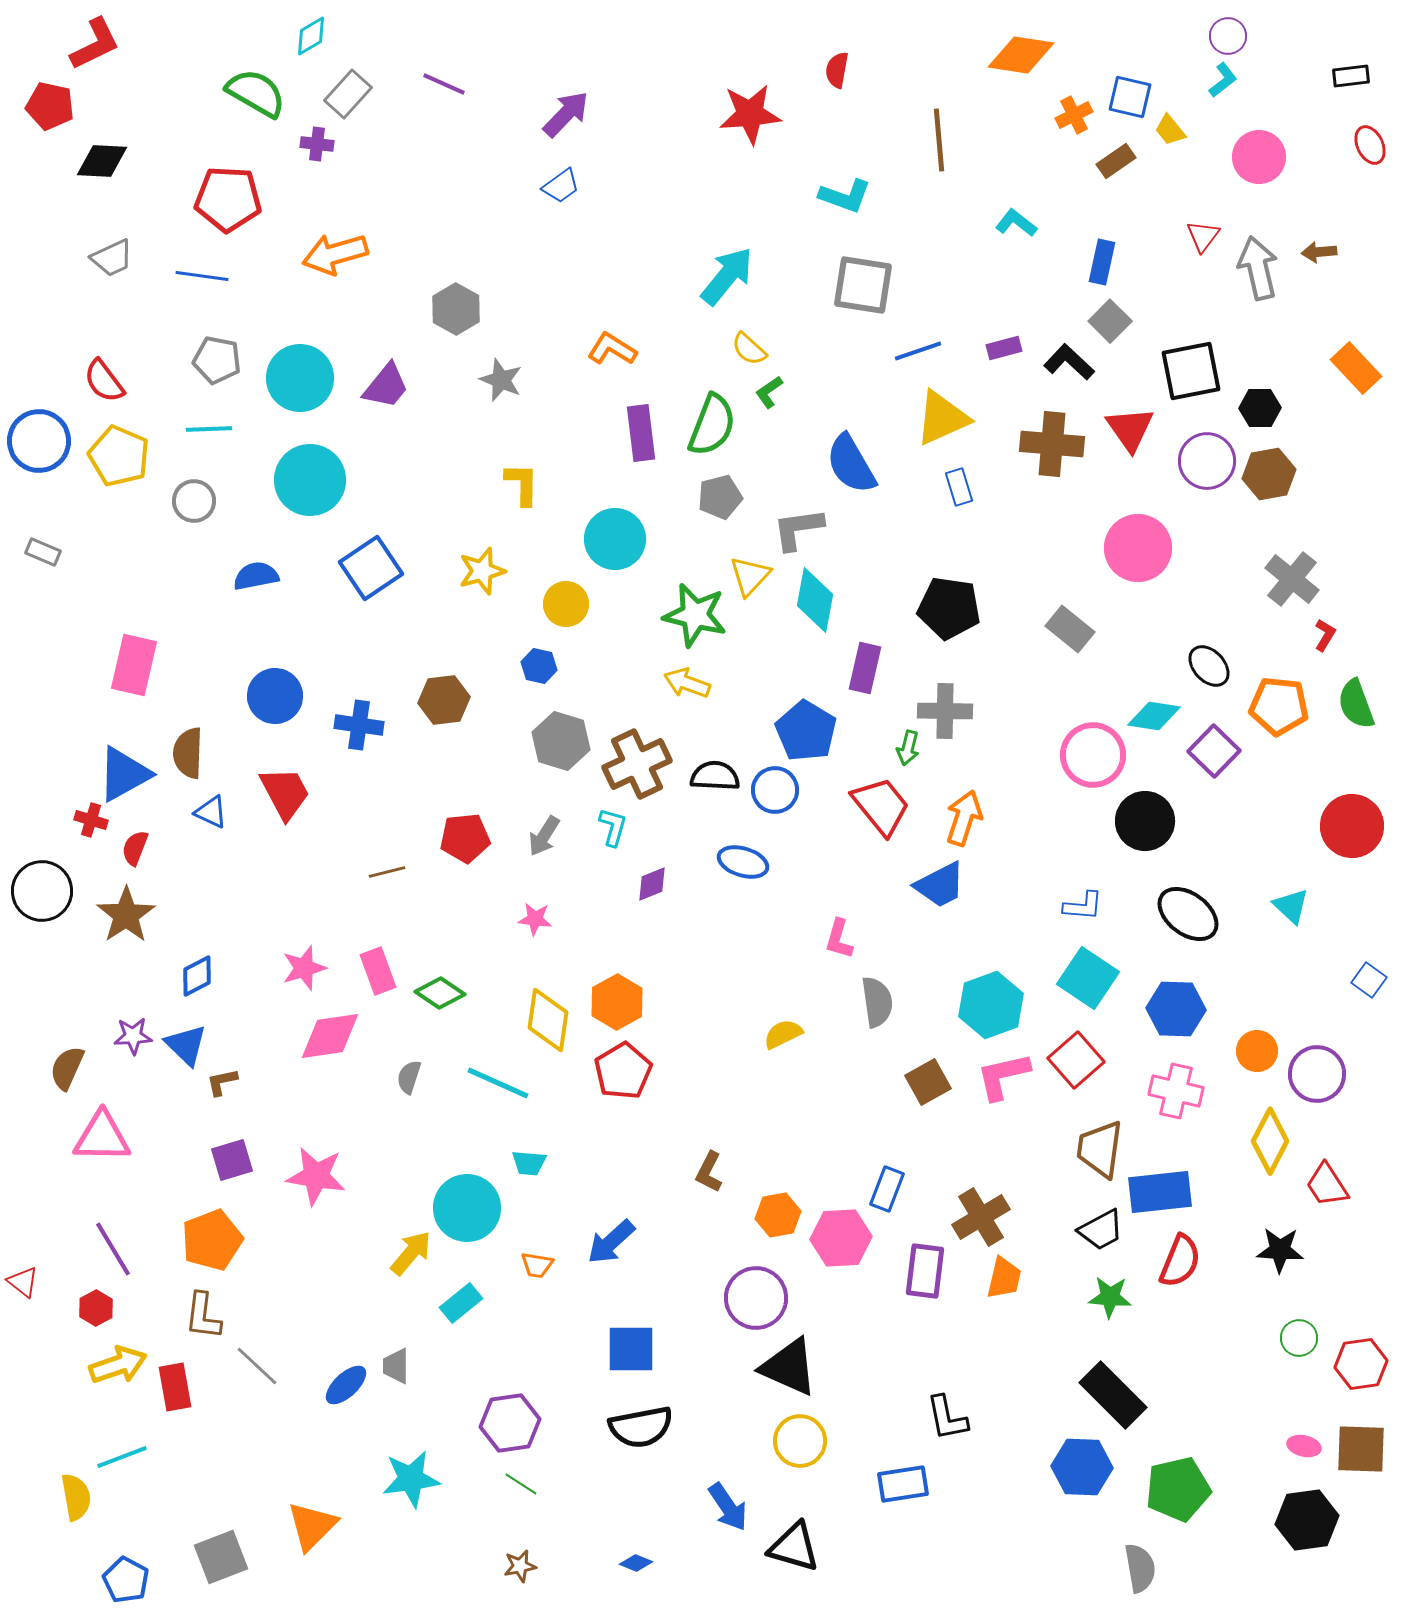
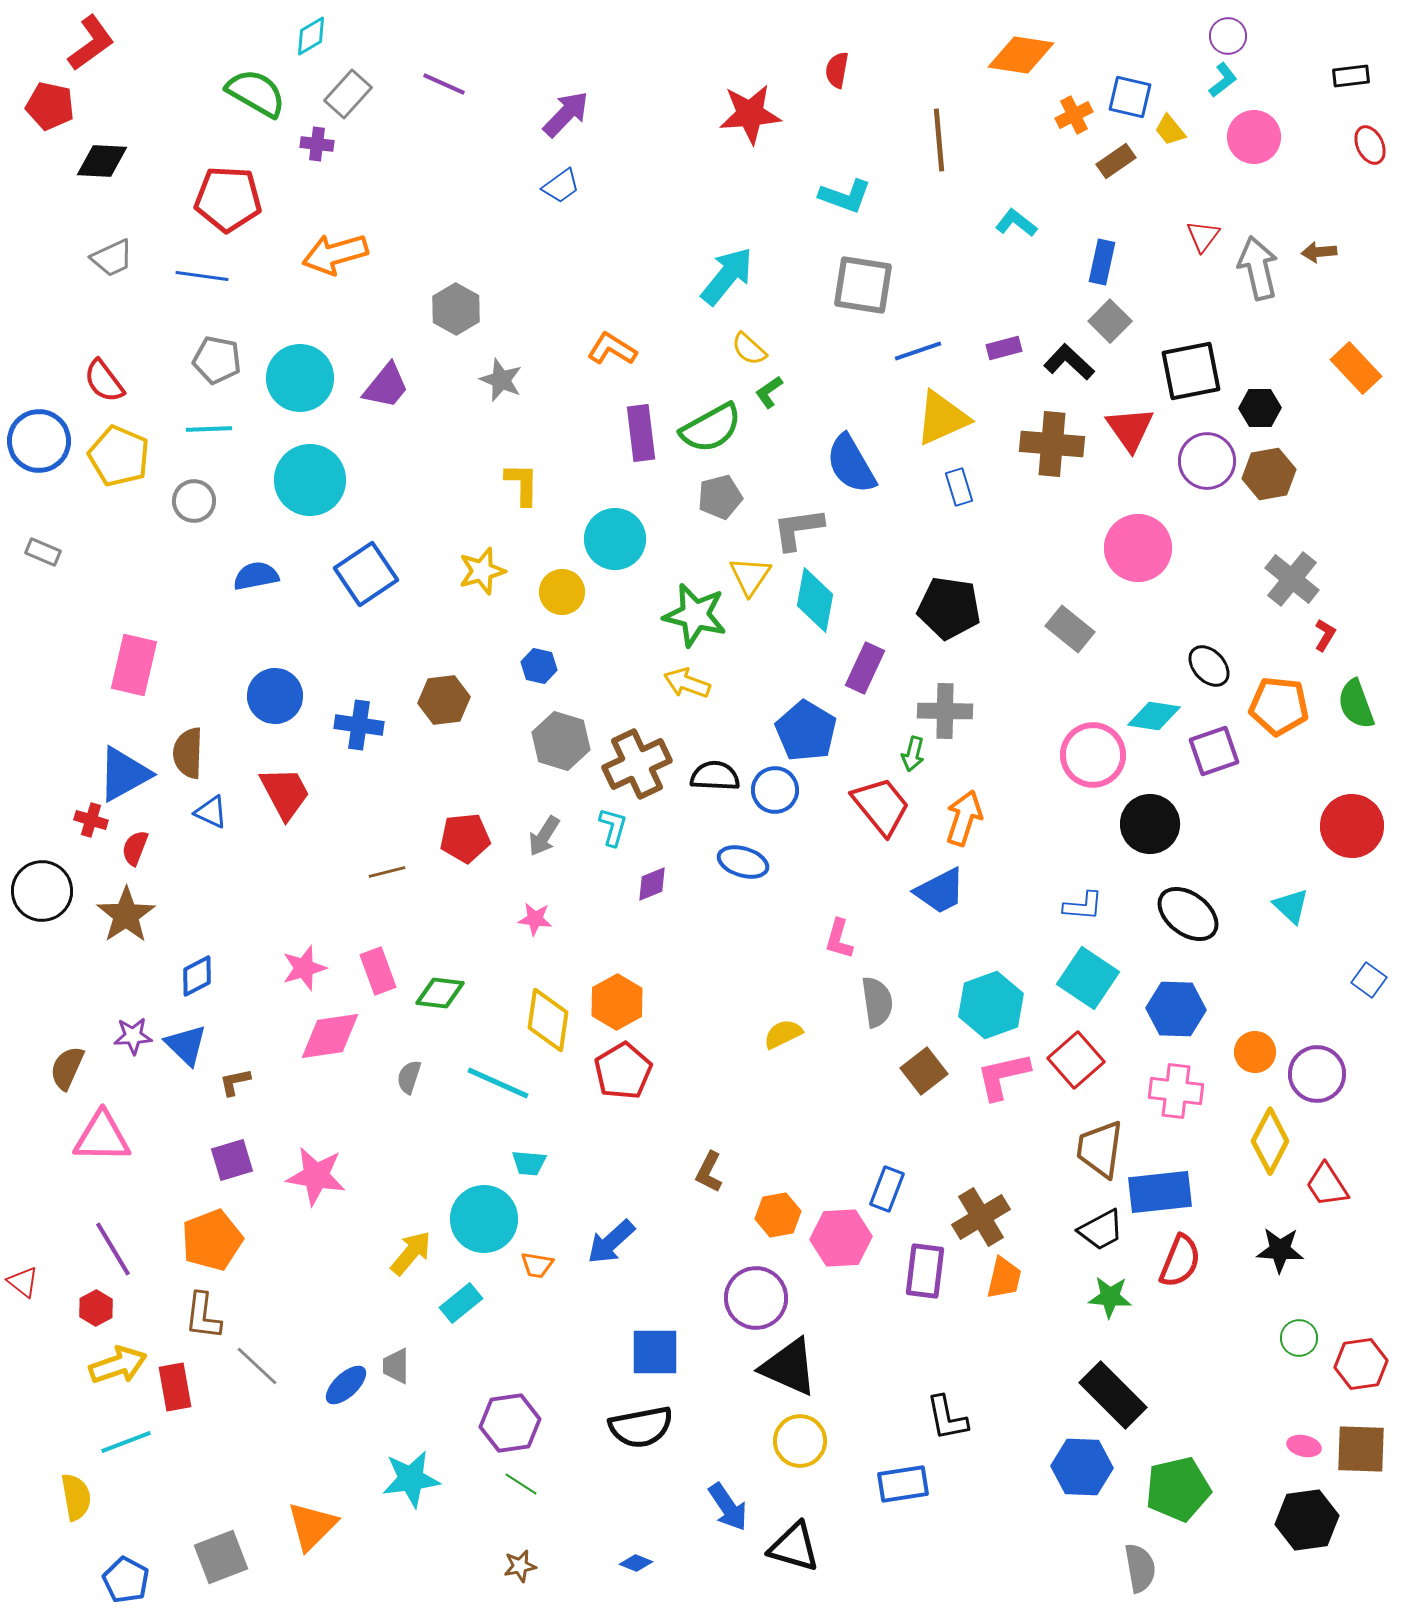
red L-shape at (95, 44): moved 4 px left, 1 px up; rotated 10 degrees counterclockwise
pink circle at (1259, 157): moved 5 px left, 20 px up
green semicircle at (712, 425): moved 1 px left, 3 px down; rotated 40 degrees clockwise
blue square at (371, 568): moved 5 px left, 6 px down
yellow triangle at (750, 576): rotated 9 degrees counterclockwise
yellow circle at (566, 604): moved 4 px left, 12 px up
purple rectangle at (865, 668): rotated 12 degrees clockwise
green arrow at (908, 748): moved 5 px right, 6 px down
purple square at (1214, 751): rotated 27 degrees clockwise
black circle at (1145, 821): moved 5 px right, 3 px down
blue trapezoid at (940, 885): moved 6 px down
green diamond at (440, 993): rotated 27 degrees counterclockwise
orange circle at (1257, 1051): moved 2 px left, 1 px down
brown L-shape at (222, 1082): moved 13 px right
brown square at (928, 1082): moved 4 px left, 11 px up; rotated 9 degrees counterclockwise
pink cross at (1176, 1091): rotated 6 degrees counterclockwise
cyan circle at (467, 1208): moved 17 px right, 11 px down
blue square at (631, 1349): moved 24 px right, 3 px down
cyan line at (122, 1457): moved 4 px right, 15 px up
